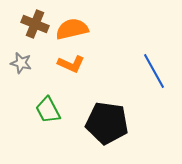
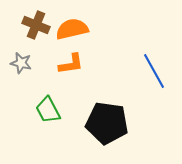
brown cross: moved 1 px right, 1 px down
orange L-shape: rotated 32 degrees counterclockwise
